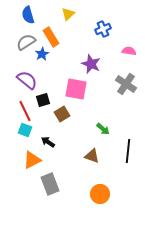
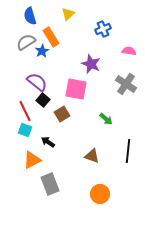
blue semicircle: moved 2 px right, 1 px down
blue star: moved 3 px up
purple semicircle: moved 10 px right, 2 px down
black square: rotated 32 degrees counterclockwise
green arrow: moved 3 px right, 10 px up
